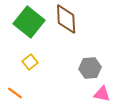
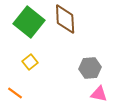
brown diamond: moved 1 px left
pink triangle: moved 3 px left
